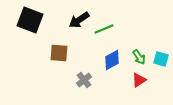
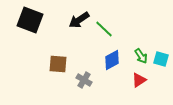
green line: rotated 66 degrees clockwise
brown square: moved 1 px left, 11 px down
green arrow: moved 2 px right, 1 px up
gray cross: rotated 21 degrees counterclockwise
